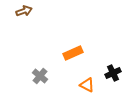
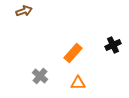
orange rectangle: rotated 24 degrees counterclockwise
black cross: moved 28 px up
orange triangle: moved 9 px left, 2 px up; rotated 28 degrees counterclockwise
